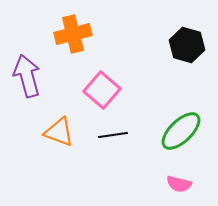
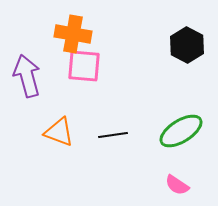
orange cross: rotated 24 degrees clockwise
black hexagon: rotated 12 degrees clockwise
pink square: moved 18 px left, 24 px up; rotated 36 degrees counterclockwise
green ellipse: rotated 12 degrees clockwise
pink semicircle: moved 2 px left, 1 px down; rotated 20 degrees clockwise
